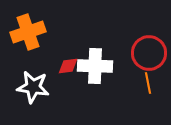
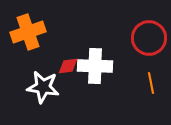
red circle: moved 15 px up
orange line: moved 3 px right
white star: moved 10 px right
